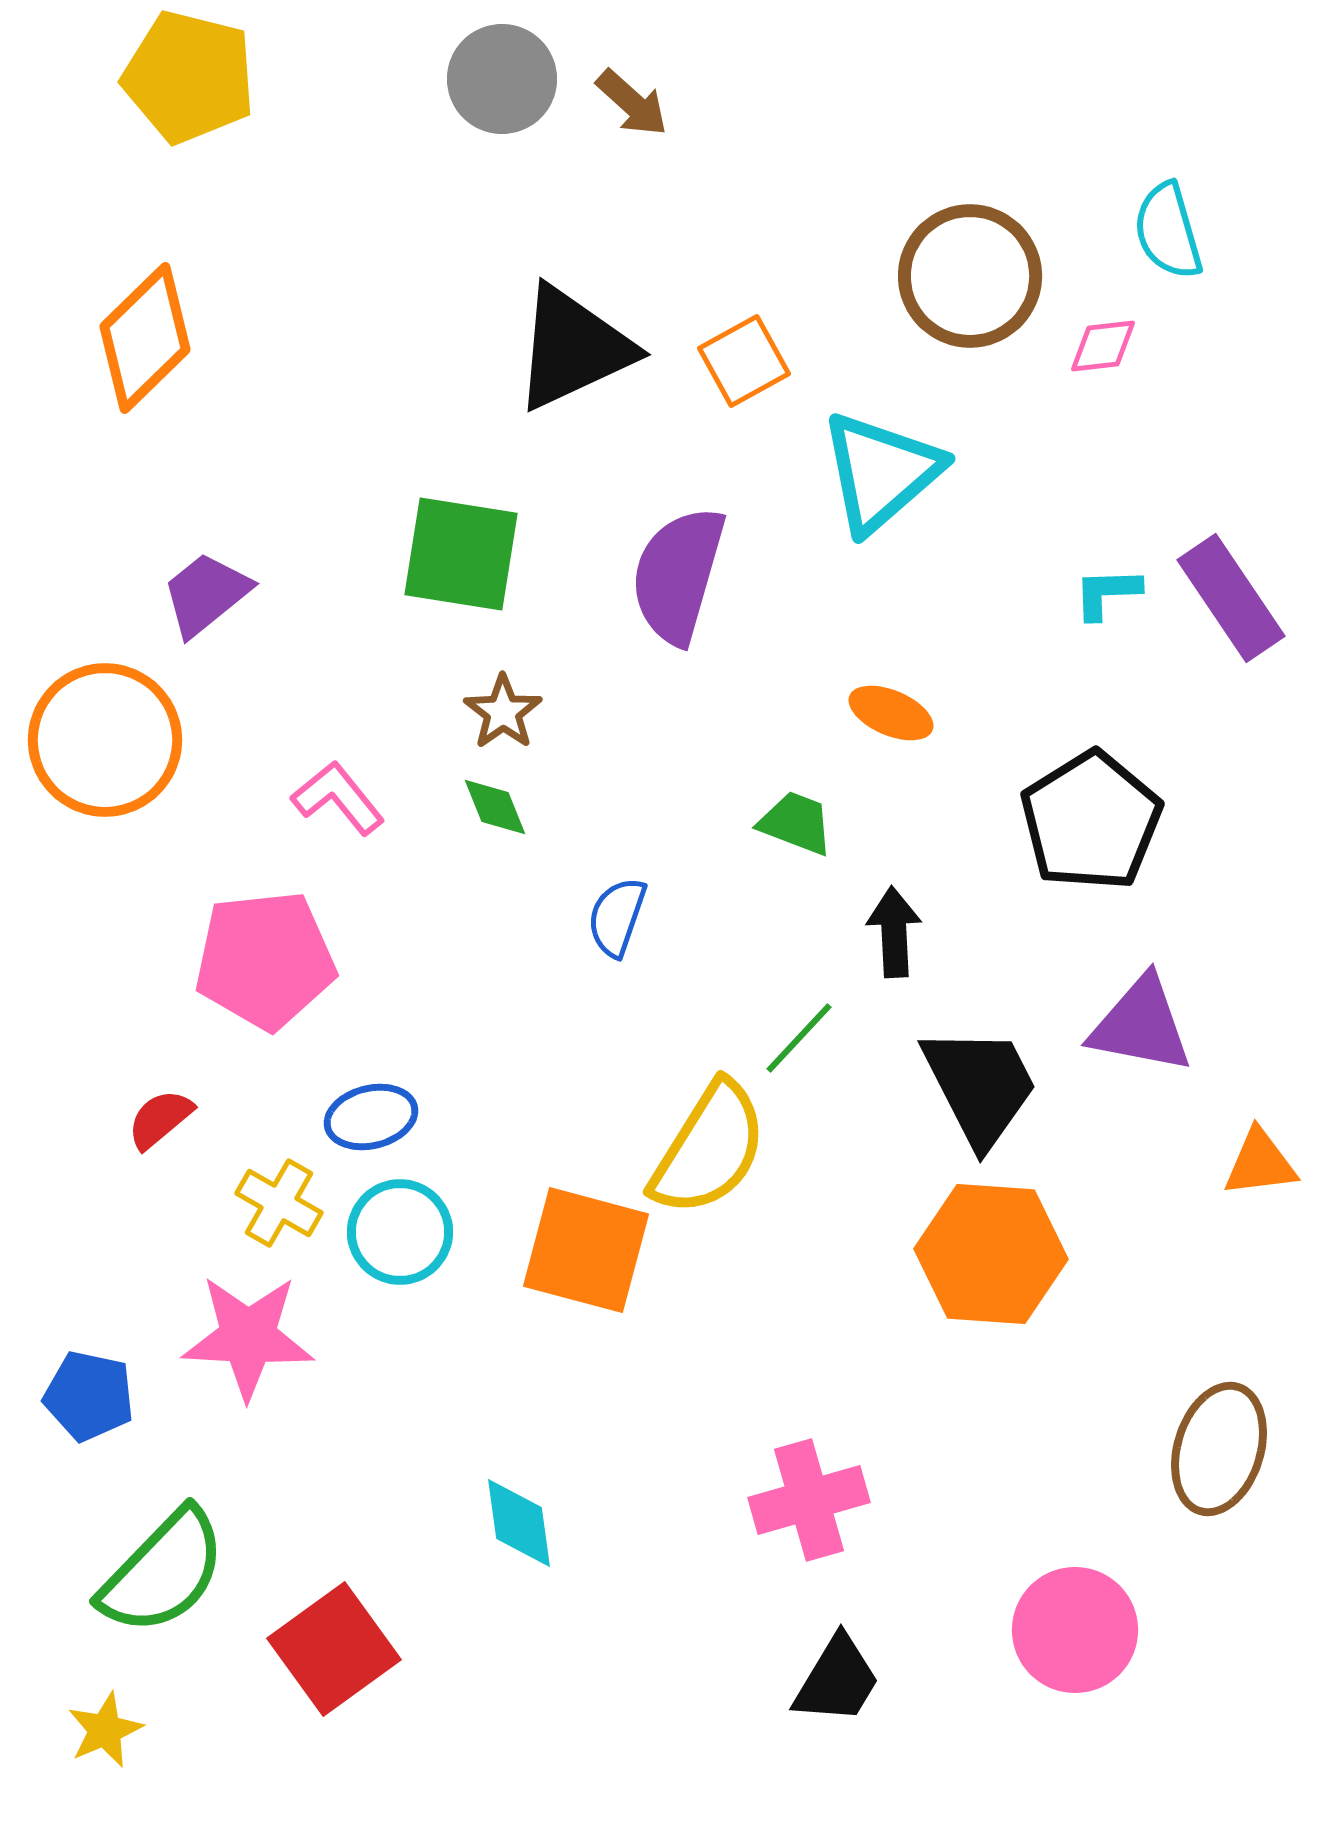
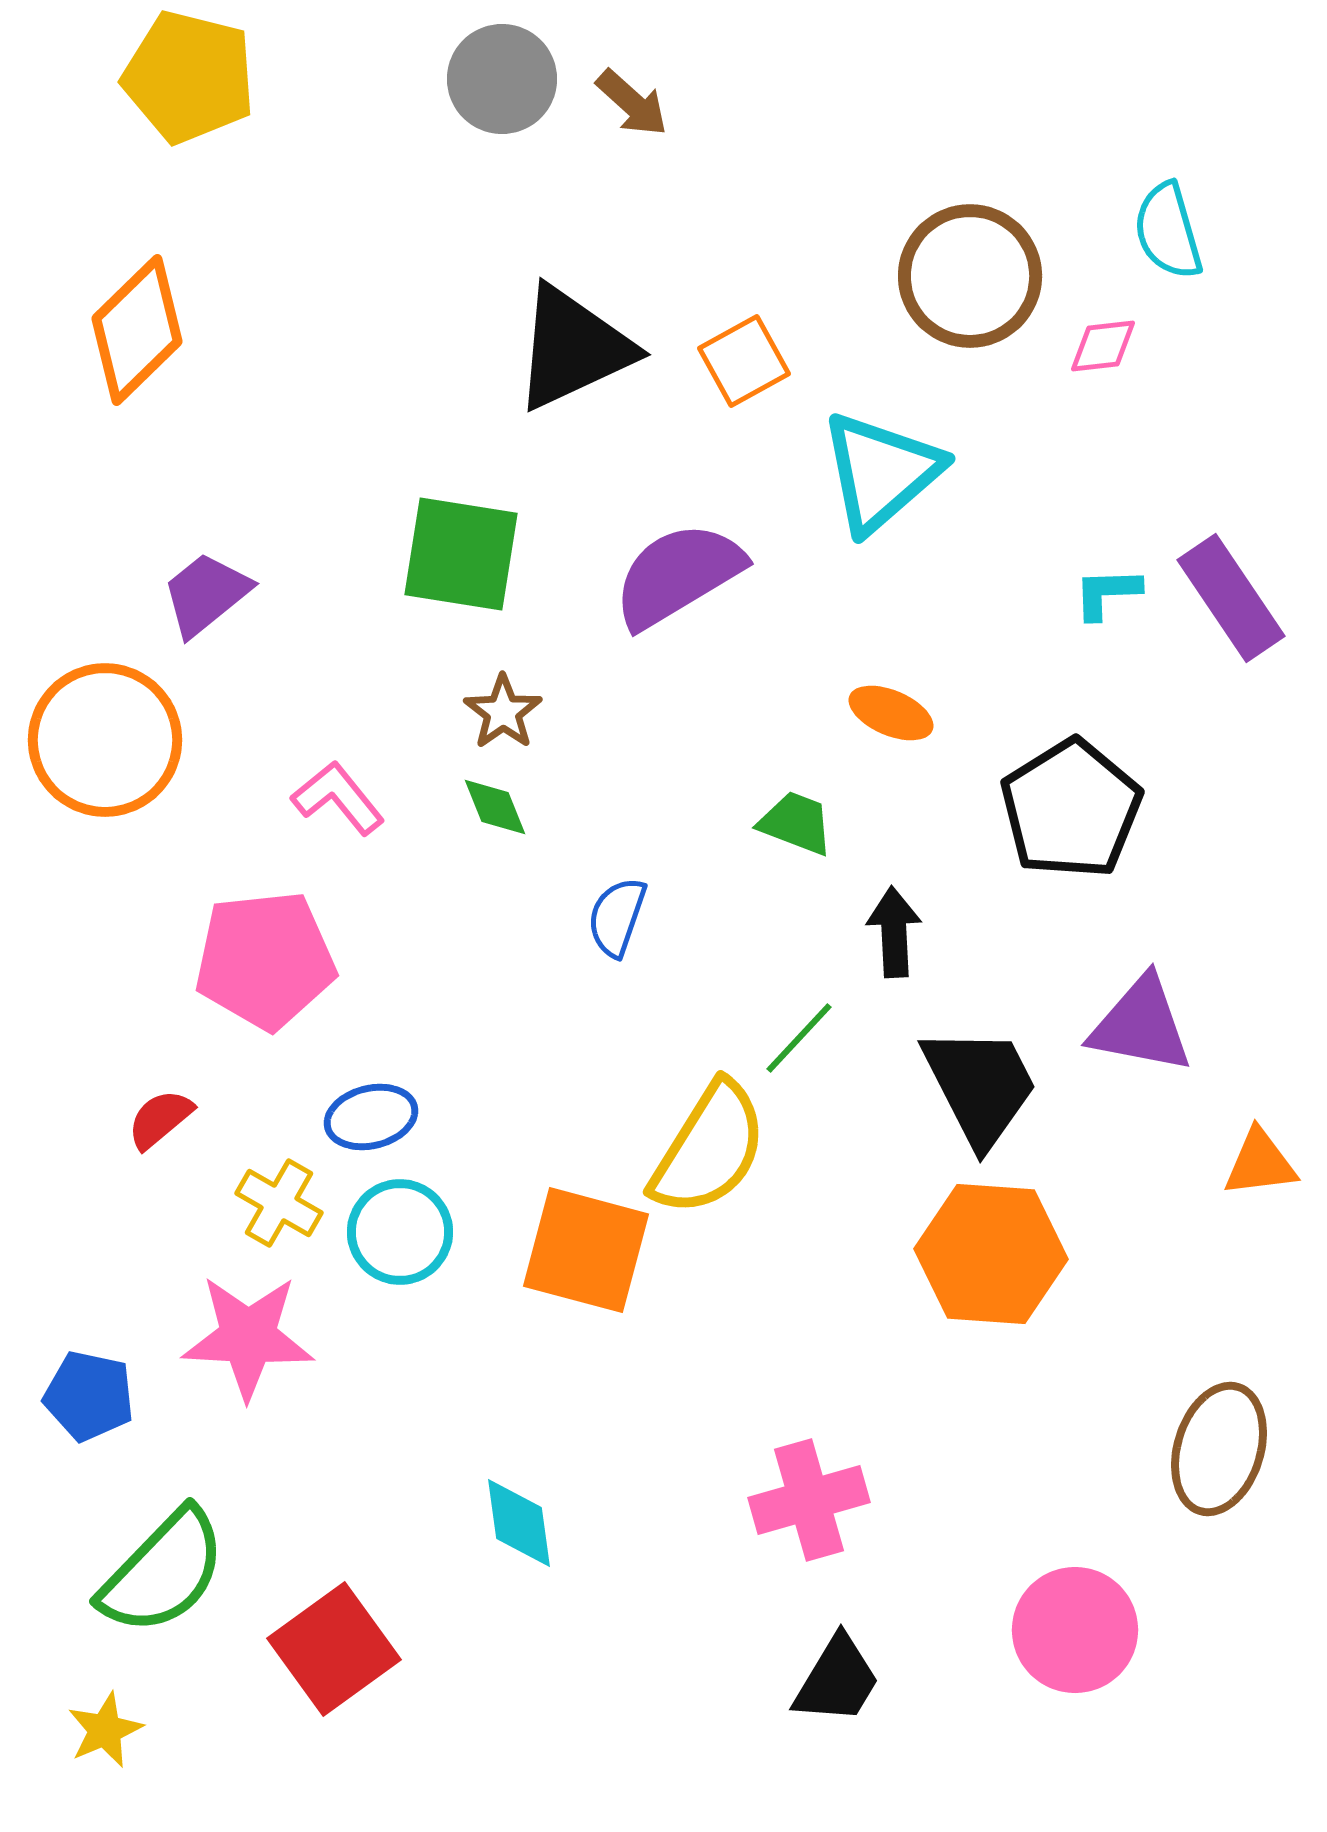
orange diamond at (145, 338): moved 8 px left, 8 px up
purple semicircle at (678, 575): rotated 43 degrees clockwise
black pentagon at (1091, 821): moved 20 px left, 12 px up
